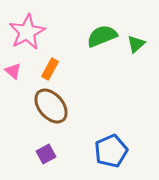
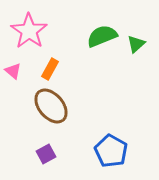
pink star: moved 2 px right, 1 px up; rotated 9 degrees counterclockwise
blue pentagon: rotated 20 degrees counterclockwise
